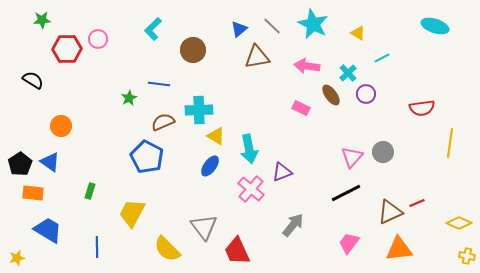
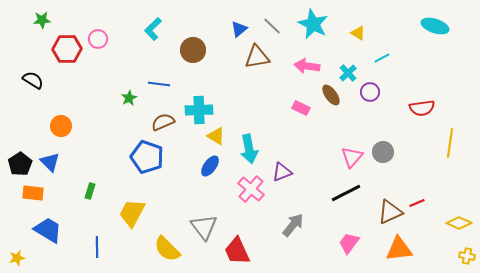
purple circle at (366, 94): moved 4 px right, 2 px up
blue pentagon at (147, 157): rotated 8 degrees counterclockwise
blue triangle at (50, 162): rotated 10 degrees clockwise
